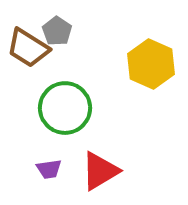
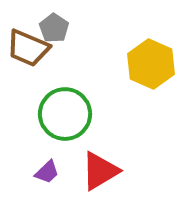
gray pentagon: moved 3 px left, 3 px up
brown trapezoid: rotated 9 degrees counterclockwise
green circle: moved 6 px down
purple trapezoid: moved 2 px left, 3 px down; rotated 36 degrees counterclockwise
